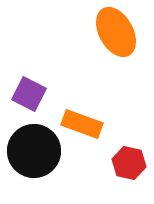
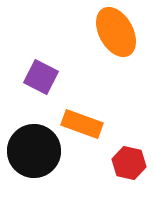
purple square: moved 12 px right, 17 px up
